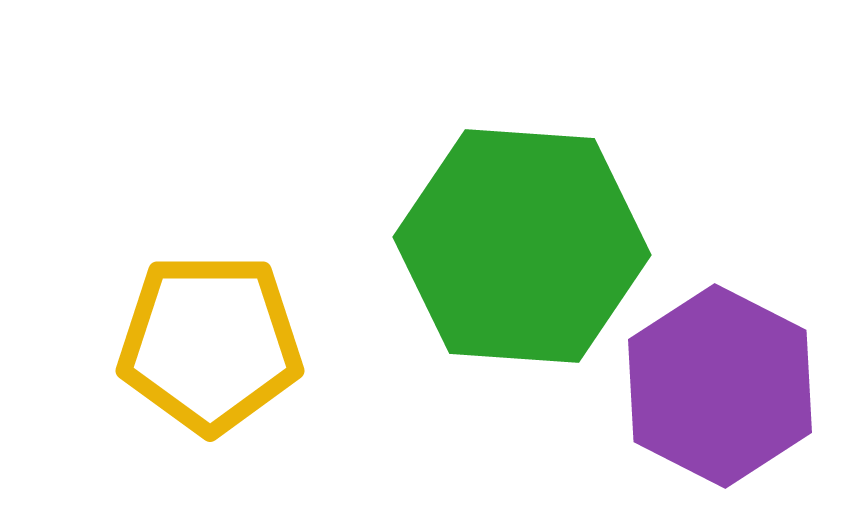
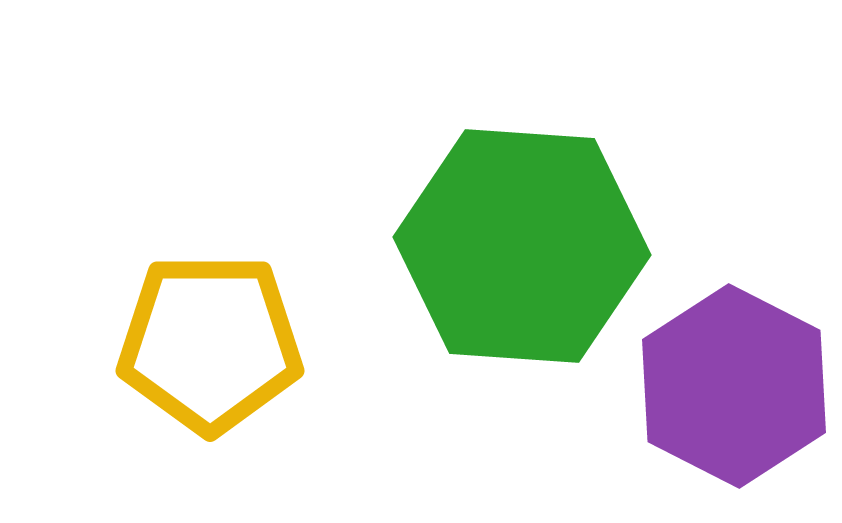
purple hexagon: moved 14 px right
